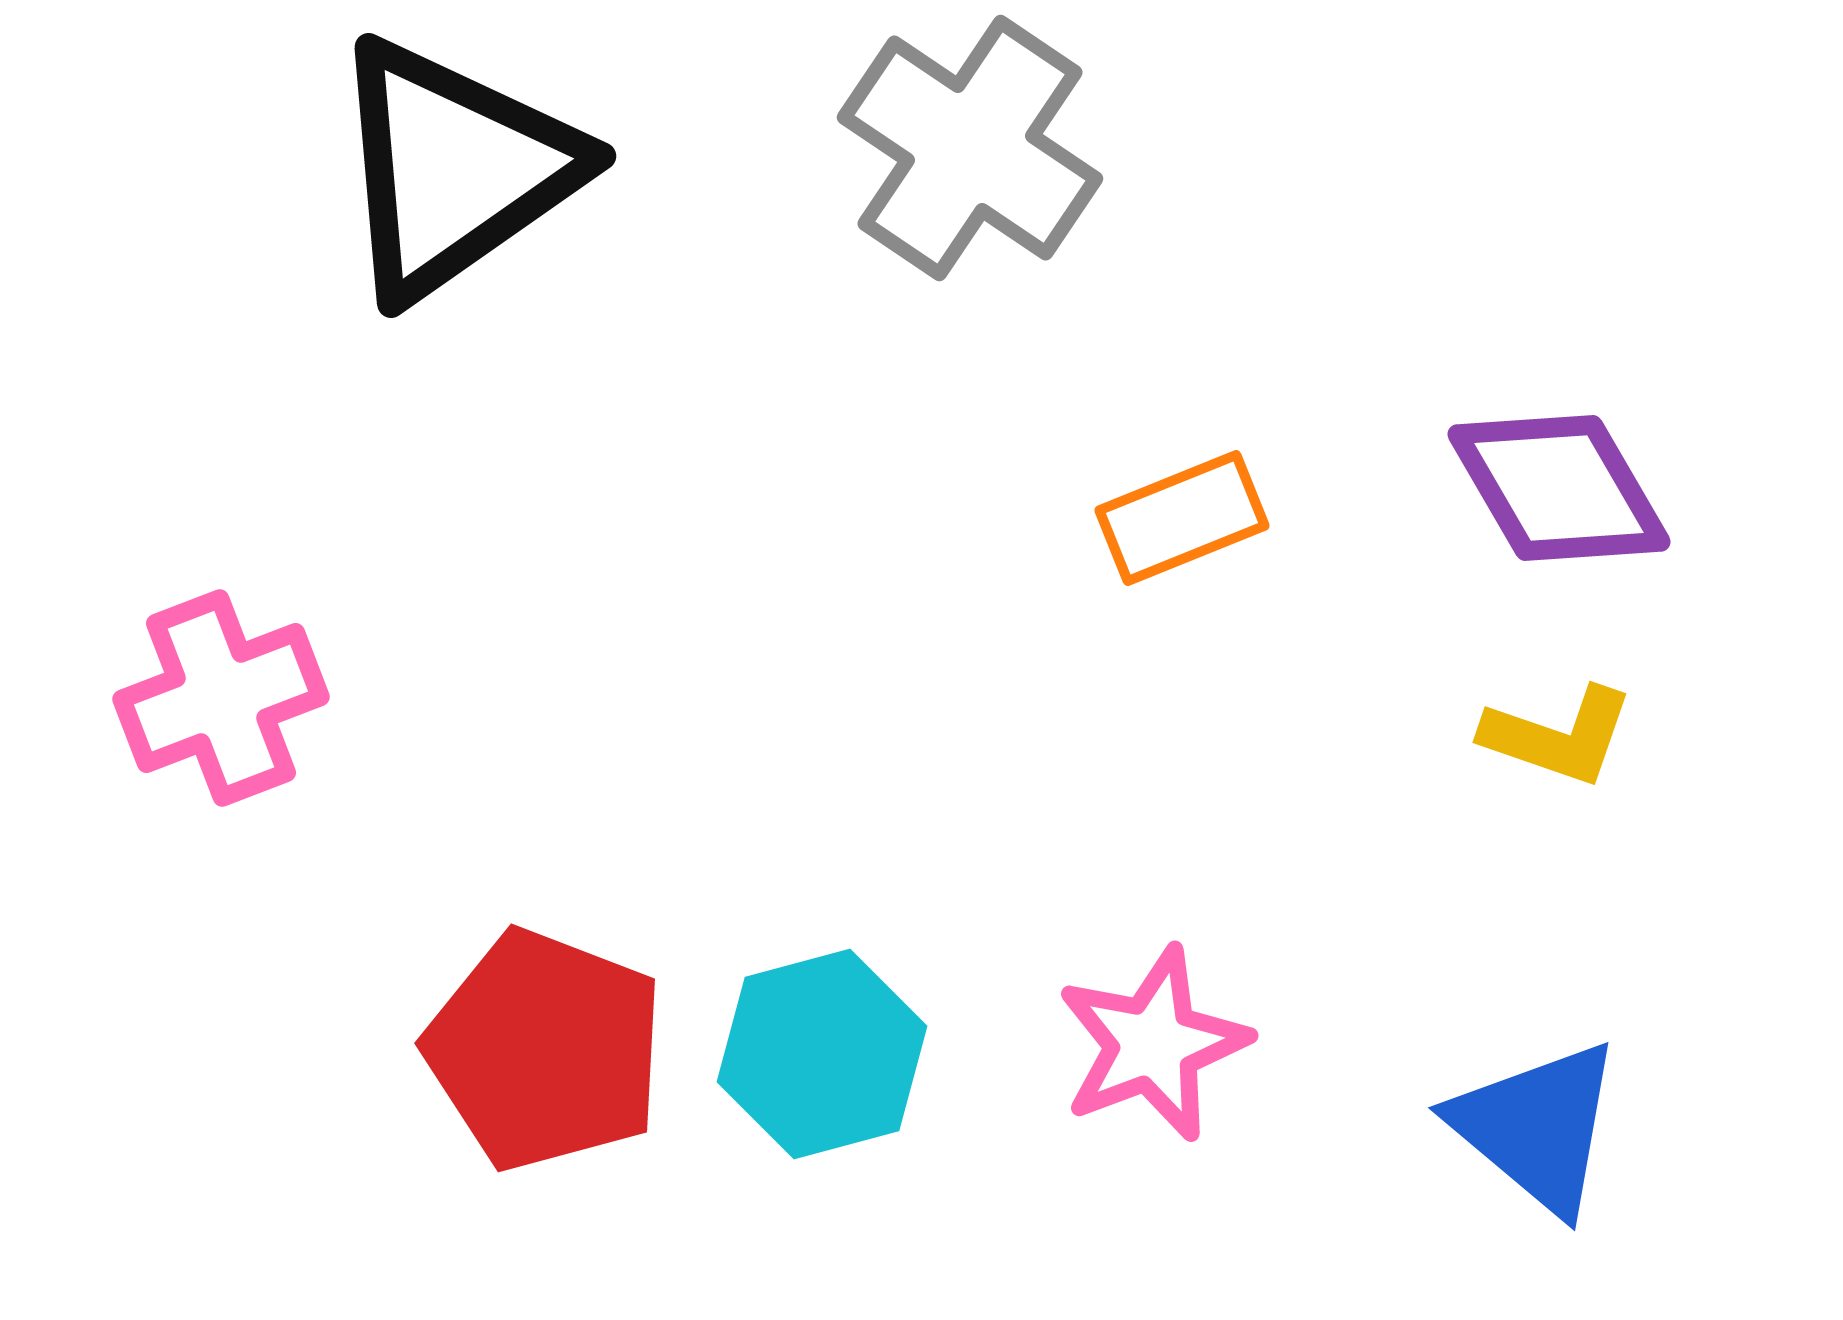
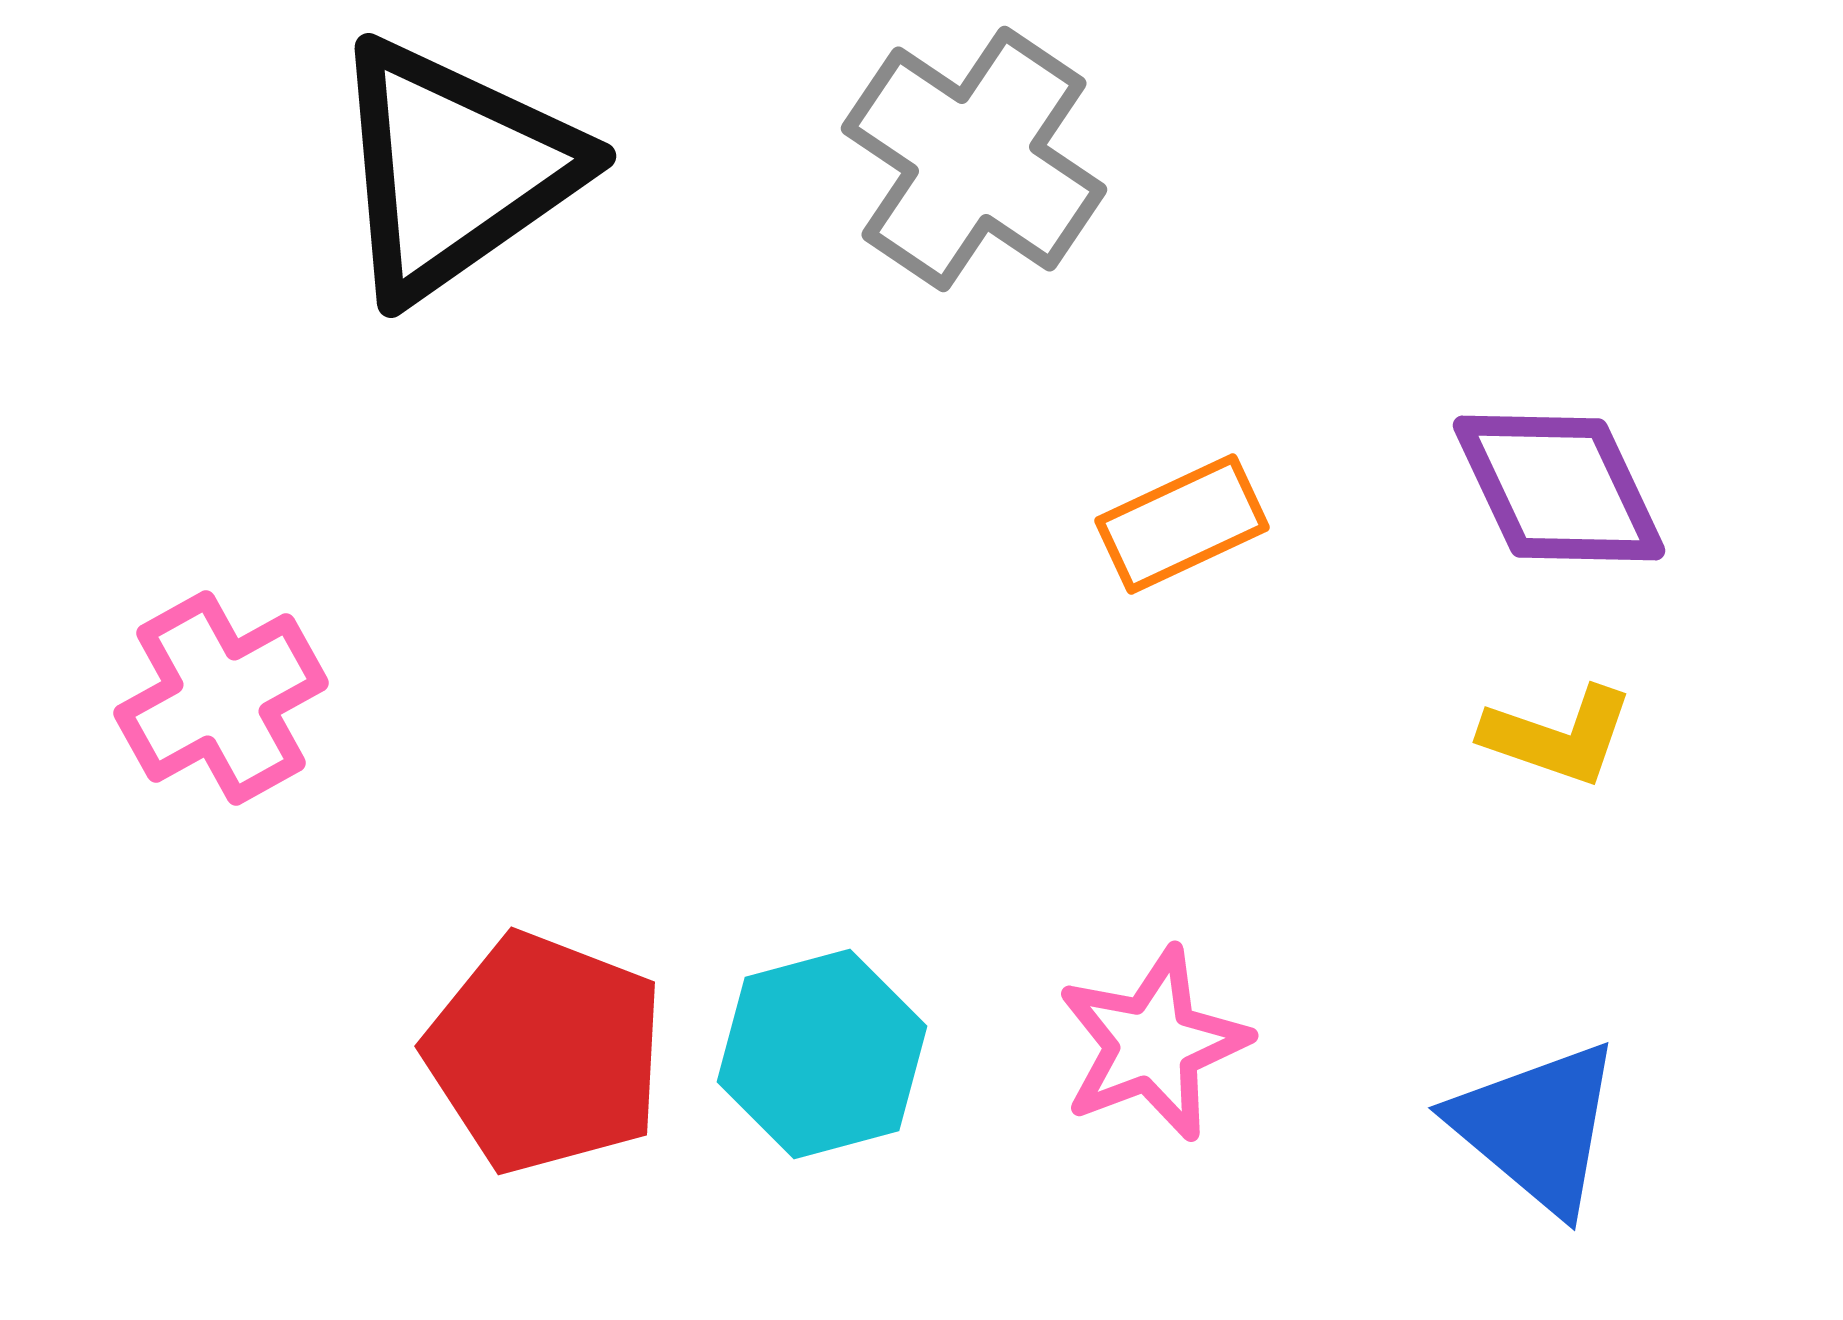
gray cross: moved 4 px right, 11 px down
purple diamond: rotated 5 degrees clockwise
orange rectangle: moved 6 px down; rotated 3 degrees counterclockwise
pink cross: rotated 8 degrees counterclockwise
red pentagon: moved 3 px down
